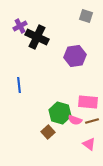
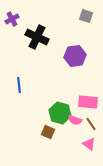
purple cross: moved 8 px left, 7 px up
brown line: moved 1 px left, 3 px down; rotated 72 degrees clockwise
brown square: rotated 24 degrees counterclockwise
